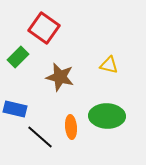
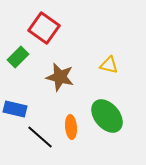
green ellipse: rotated 48 degrees clockwise
